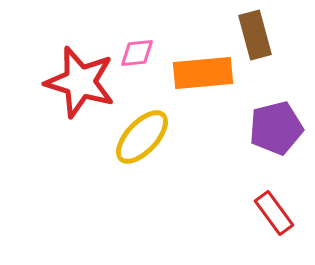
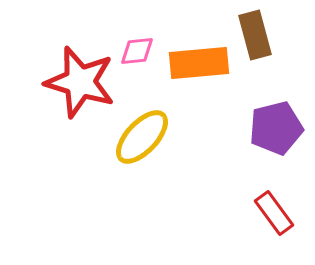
pink diamond: moved 2 px up
orange rectangle: moved 4 px left, 10 px up
